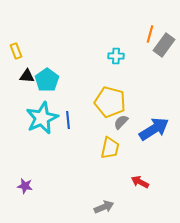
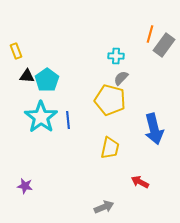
yellow pentagon: moved 2 px up
cyan star: moved 1 px left, 1 px up; rotated 12 degrees counterclockwise
gray semicircle: moved 44 px up
blue arrow: rotated 108 degrees clockwise
